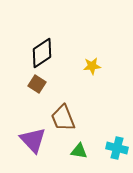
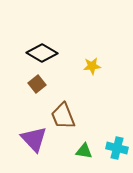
black diamond: rotated 64 degrees clockwise
brown square: rotated 18 degrees clockwise
brown trapezoid: moved 2 px up
purple triangle: moved 1 px right, 1 px up
green triangle: moved 5 px right
